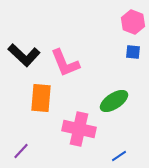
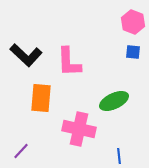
black L-shape: moved 2 px right
pink L-shape: moved 4 px right, 1 px up; rotated 20 degrees clockwise
green ellipse: rotated 8 degrees clockwise
blue line: rotated 63 degrees counterclockwise
